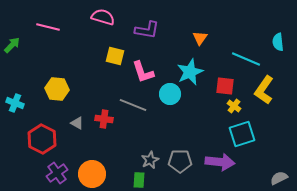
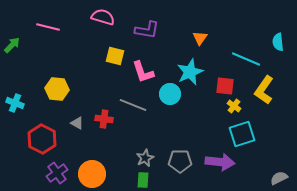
gray star: moved 5 px left, 2 px up
green rectangle: moved 4 px right
